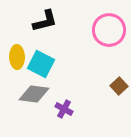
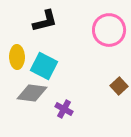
cyan square: moved 3 px right, 2 px down
gray diamond: moved 2 px left, 1 px up
